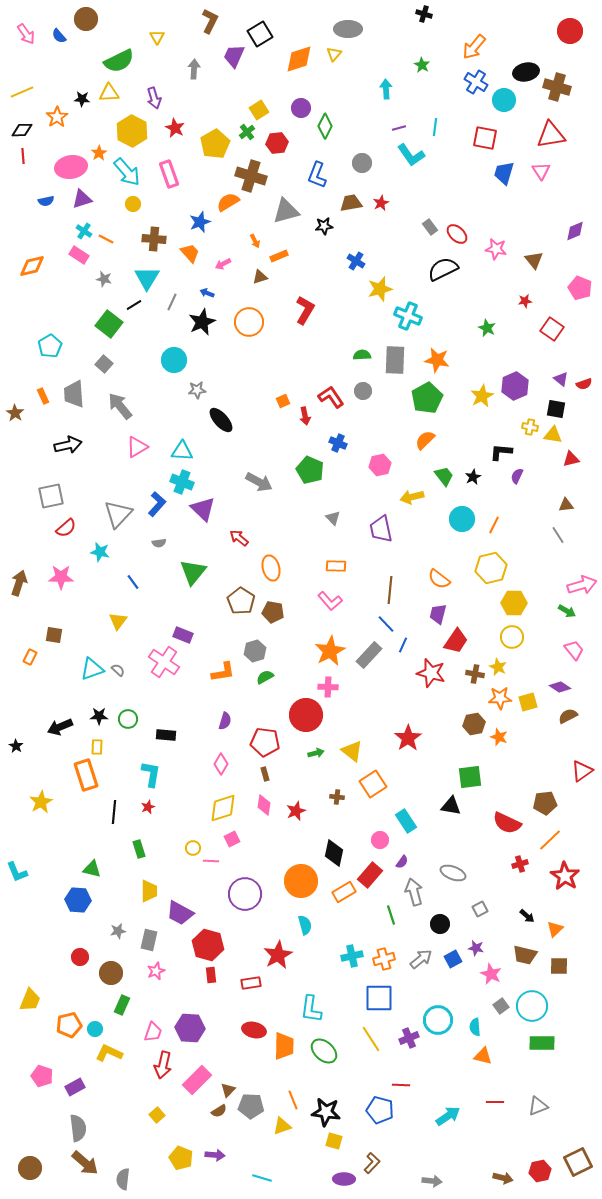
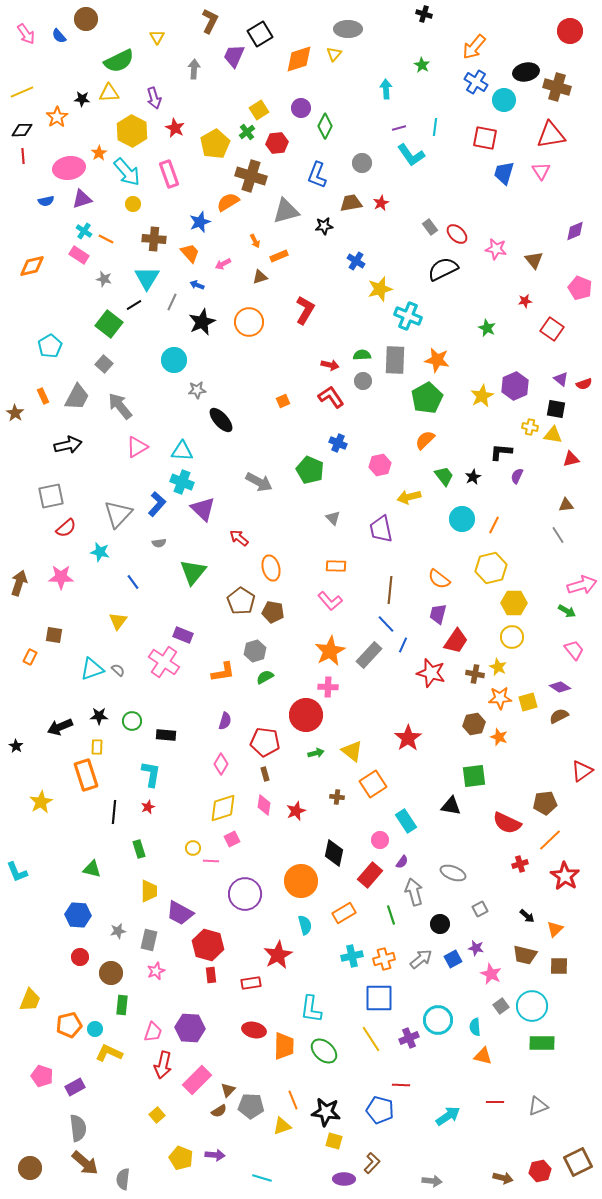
pink ellipse at (71, 167): moved 2 px left, 1 px down
blue arrow at (207, 293): moved 10 px left, 8 px up
gray circle at (363, 391): moved 10 px up
gray trapezoid at (74, 394): moved 3 px right, 3 px down; rotated 148 degrees counterclockwise
red arrow at (305, 416): moved 25 px right, 51 px up; rotated 66 degrees counterclockwise
yellow arrow at (412, 497): moved 3 px left
brown semicircle at (568, 716): moved 9 px left
green circle at (128, 719): moved 4 px right, 2 px down
green square at (470, 777): moved 4 px right, 1 px up
orange rectangle at (344, 892): moved 21 px down
blue hexagon at (78, 900): moved 15 px down
green rectangle at (122, 1005): rotated 18 degrees counterclockwise
